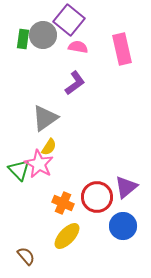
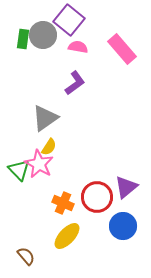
pink rectangle: rotated 28 degrees counterclockwise
